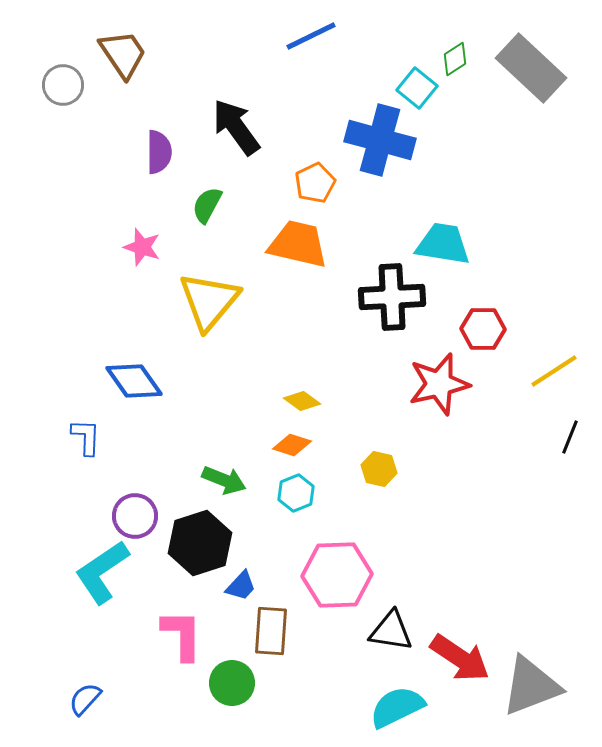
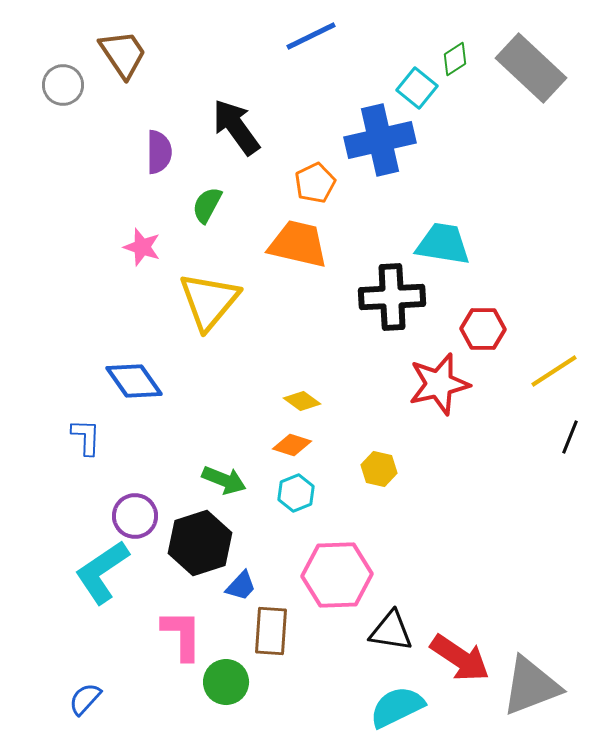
blue cross: rotated 28 degrees counterclockwise
green circle: moved 6 px left, 1 px up
